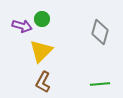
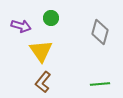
green circle: moved 9 px right, 1 px up
purple arrow: moved 1 px left
yellow triangle: rotated 20 degrees counterclockwise
brown L-shape: rotated 10 degrees clockwise
